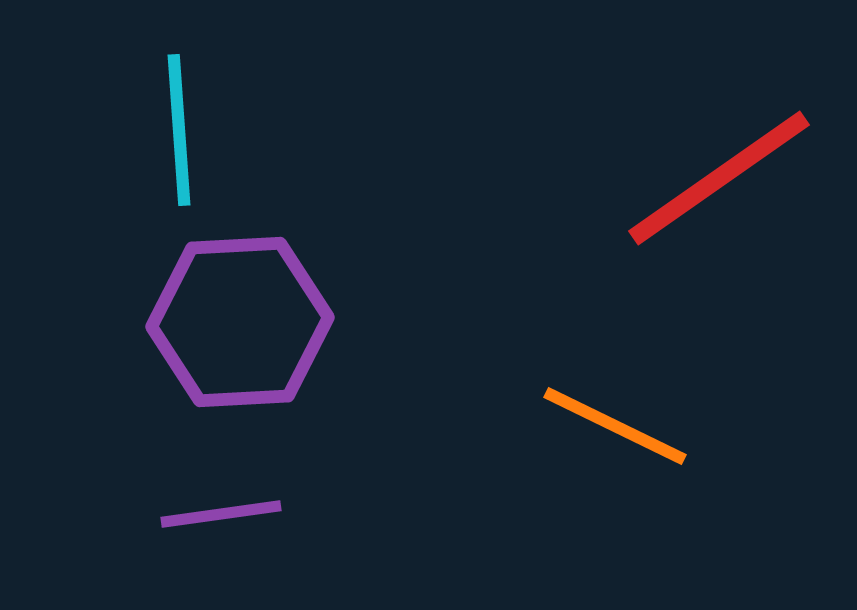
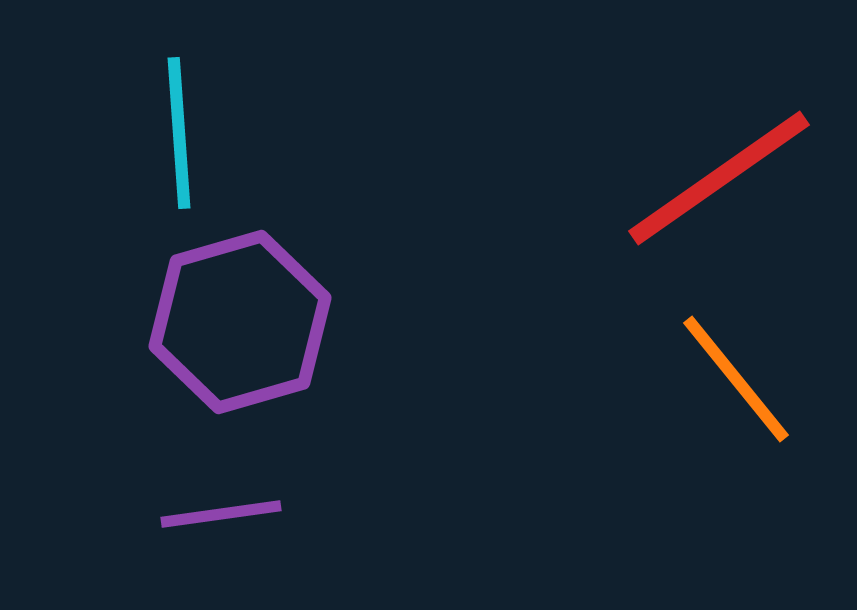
cyan line: moved 3 px down
purple hexagon: rotated 13 degrees counterclockwise
orange line: moved 121 px right, 47 px up; rotated 25 degrees clockwise
